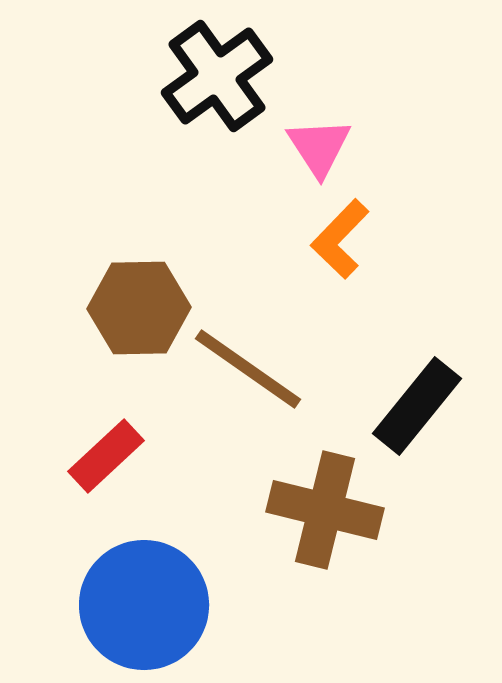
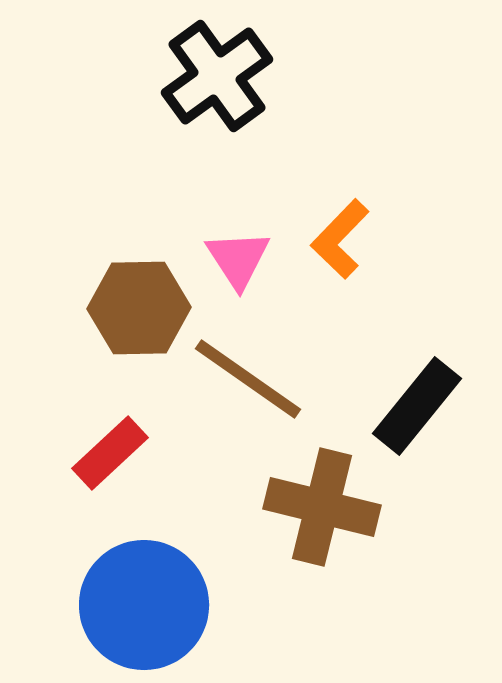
pink triangle: moved 81 px left, 112 px down
brown line: moved 10 px down
red rectangle: moved 4 px right, 3 px up
brown cross: moved 3 px left, 3 px up
